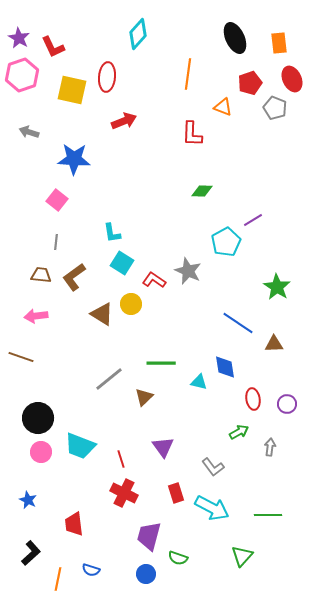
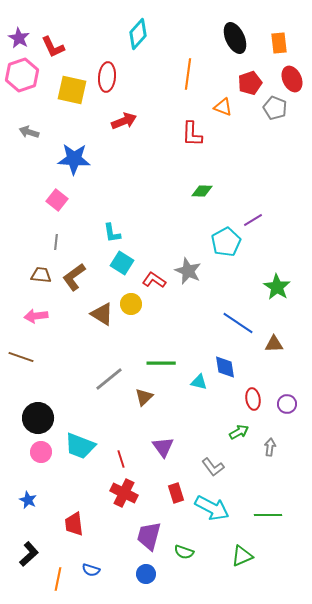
black L-shape at (31, 553): moved 2 px left, 1 px down
green triangle at (242, 556): rotated 25 degrees clockwise
green semicircle at (178, 558): moved 6 px right, 6 px up
